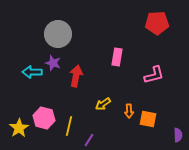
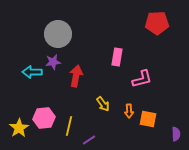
purple star: moved 1 px up; rotated 28 degrees counterclockwise
pink L-shape: moved 12 px left, 4 px down
yellow arrow: rotated 91 degrees counterclockwise
pink hexagon: rotated 20 degrees counterclockwise
purple semicircle: moved 2 px left, 1 px up
purple line: rotated 24 degrees clockwise
